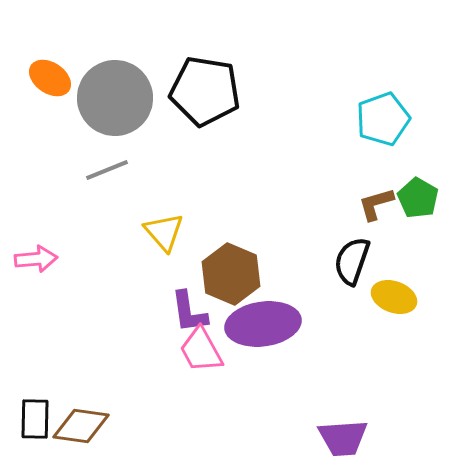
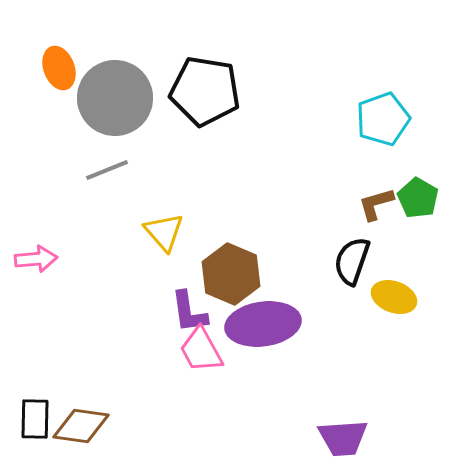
orange ellipse: moved 9 px right, 10 px up; rotated 36 degrees clockwise
